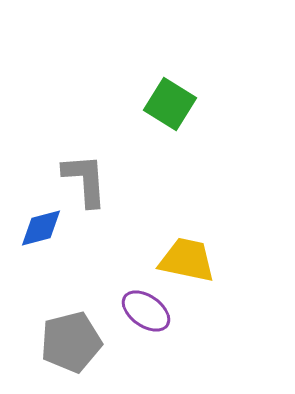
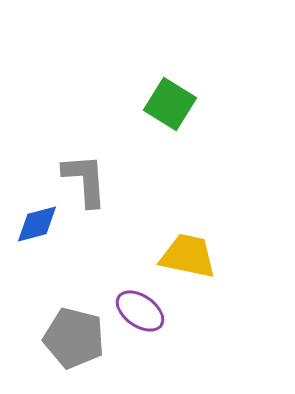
blue diamond: moved 4 px left, 4 px up
yellow trapezoid: moved 1 px right, 4 px up
purple ellipse: moved 6 px left
gray pentagon: moved 3 px right, 4 px up; rotated 28 degrees clockwise
